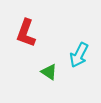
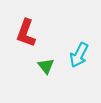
green triangle: moved 3 px left, 6 px up; rotated 18 degrees clockwise
